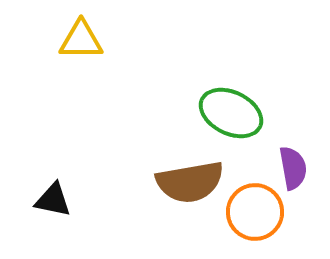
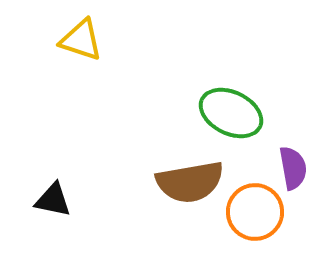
yellow triangle: rotated 18 degrees clockwise
